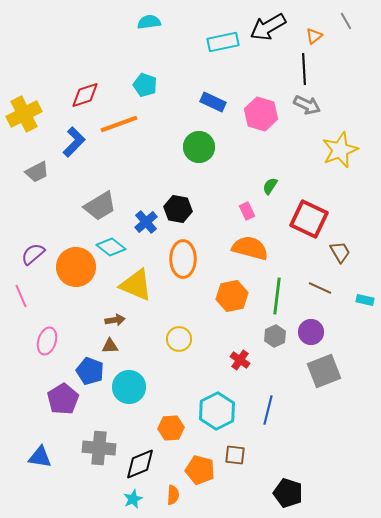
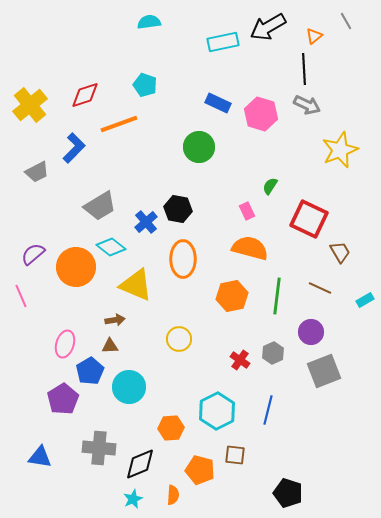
blue rectangle at (213, 102): moved 5 px right, 1 px down
yellow cross at (24, 114): moved 6 px right, 9 px up; rotated 12 degrees counterclockwise
blue L-shape at (74, 142): moved 6 px down
cyan rectangle at (365, 300): rotated 42 degrees counterclockwise
gray hexagon at (275, 336): moved 2 px left, 17 px down
pink ellipse at (47, 341): moved 18 px right, 3 px down
blue pentagon at (90, 371): rotated 20 degrees clockwise
